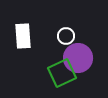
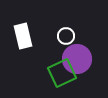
white rectangle: rotated 10 degrees counterclockwise
purple circle: moved 1 px left, 1 px down
